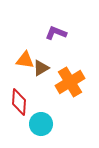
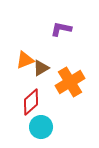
purple L-shape: moved 5 px right, 4 px up; rotated 10 degrees counterclockwise
orange triangle: rotated 30 degrees counterclockwise
red diamond: moved 12 px right; rotated 44 degrees clockwise
cyan circle: moved 3 px down
